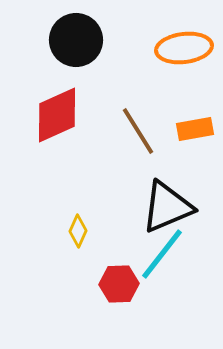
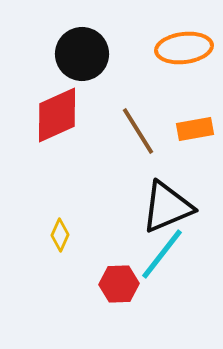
black circle: moved 6 px right, 14 px down
yellow diamond: moved 18 px left, 4 px down
